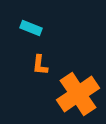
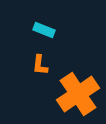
cyan rectangle: moved 13 px right, 2 px down
